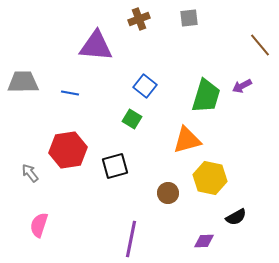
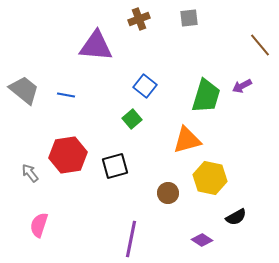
gray trapezoid: moved 1 px right, 8 px down; rotated 40 degrees clockwise
blue line: moved 4 px left, 2 px down
green square: rotated 18 degrees clockwise
red hexagon: moved 5 px down
purple diamond: moved 2 px left, 1 px up; rotated 35 degrees clockwise
